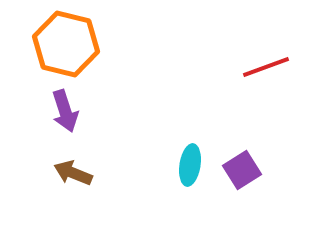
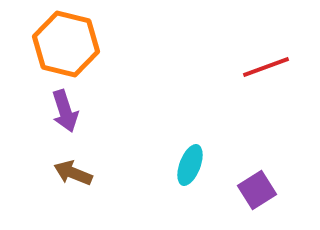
cyan ellipse: rotated 12 degrees clockwise
purple square: moved 15 px right, 20 px down
